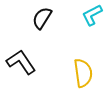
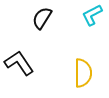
black L-shape: moved 2 px left, 1 px down
yellow semicircle: rotated 8 degrees clockwise
